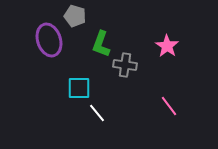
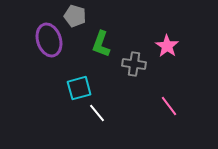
gray cross: moved 9 px right, 1 px up
cyan square: rotated 15 degrees counterclockwise
